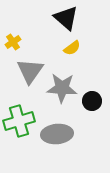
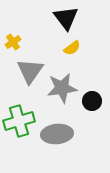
black triangle: rotated 12 degrees clockwise
gray star: rotated 12 degrees counterclockwise
